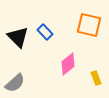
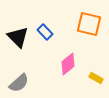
orange square: moved 1 px up
yellow rectangle: rotated 40 degrees counterclockwise
gray semicircle: moved 4 px right
